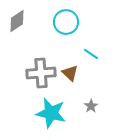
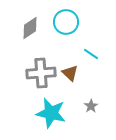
gray diamond: moved 13 px right, 7 px down
